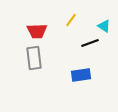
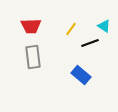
yellow line: moved 9 px down
red trapezoid: moved 6 px left, 5 px up
gray rectangle: moved 1 px left, 1 px up
blue rectangle: rotated 48 degrees clockwise
